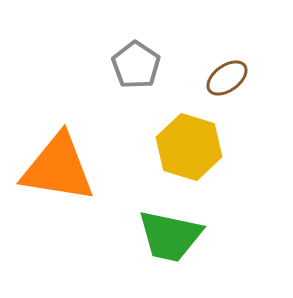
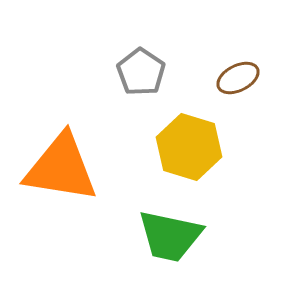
gray pentagon: moved 5 px right, 7 px down
brown ellipse: moved 11 px right; rotated 9 degrees clockwise
orange triangle: moved 3 px right
